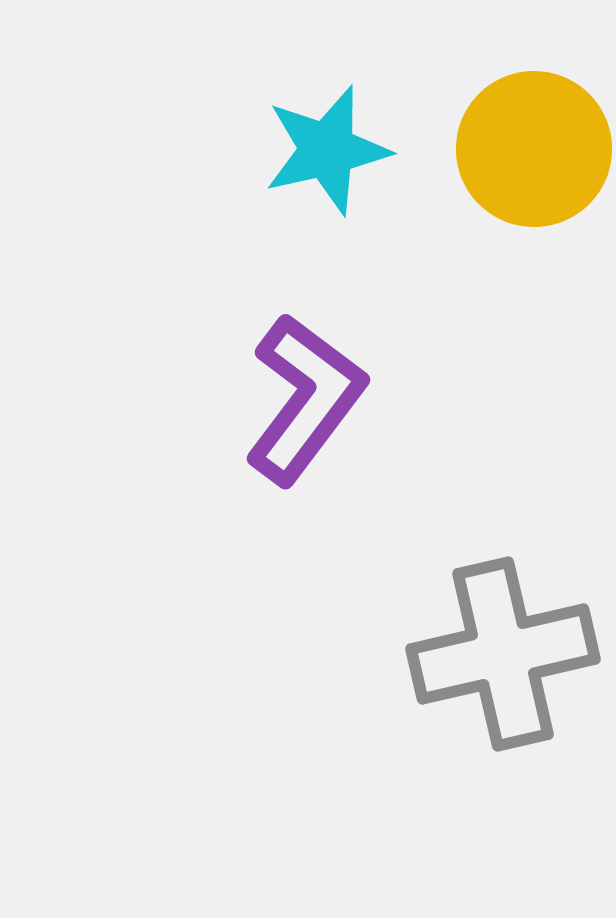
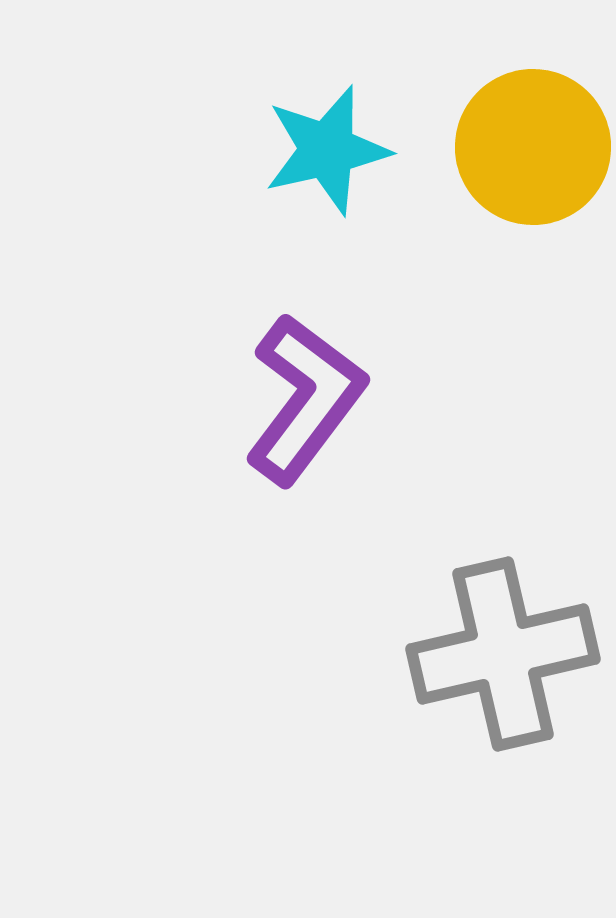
yellow circle: moved 1 px left, 2 px up
